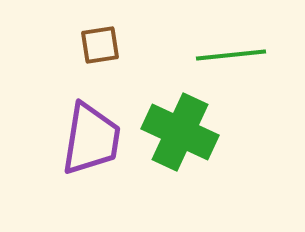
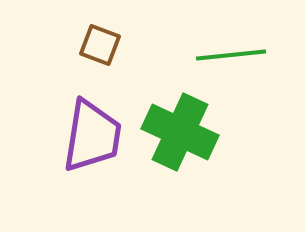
brown square: rotated 30 degrees clockwise
purple trapezoid: moved 1 px right, 3 px up
